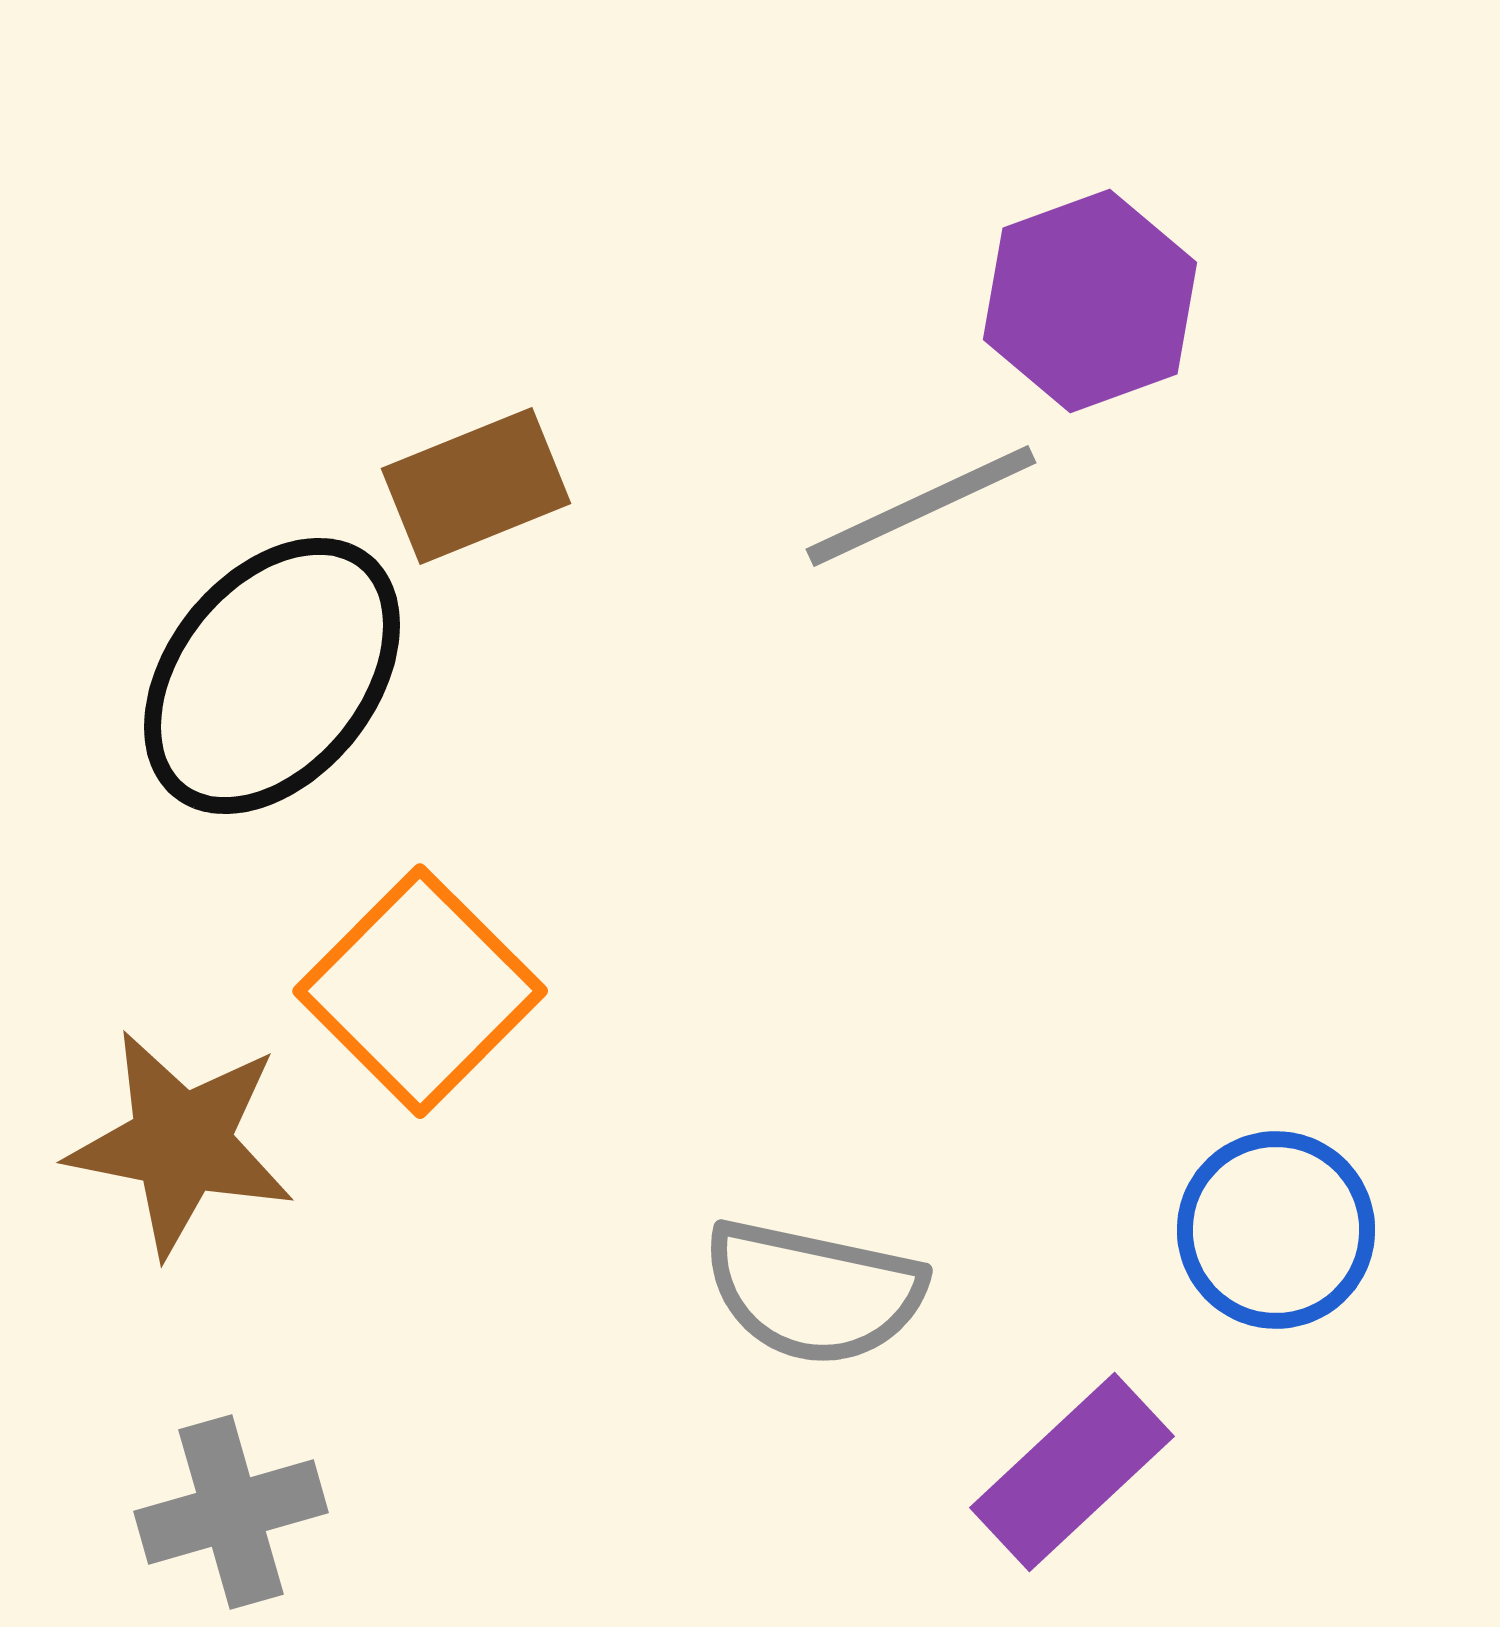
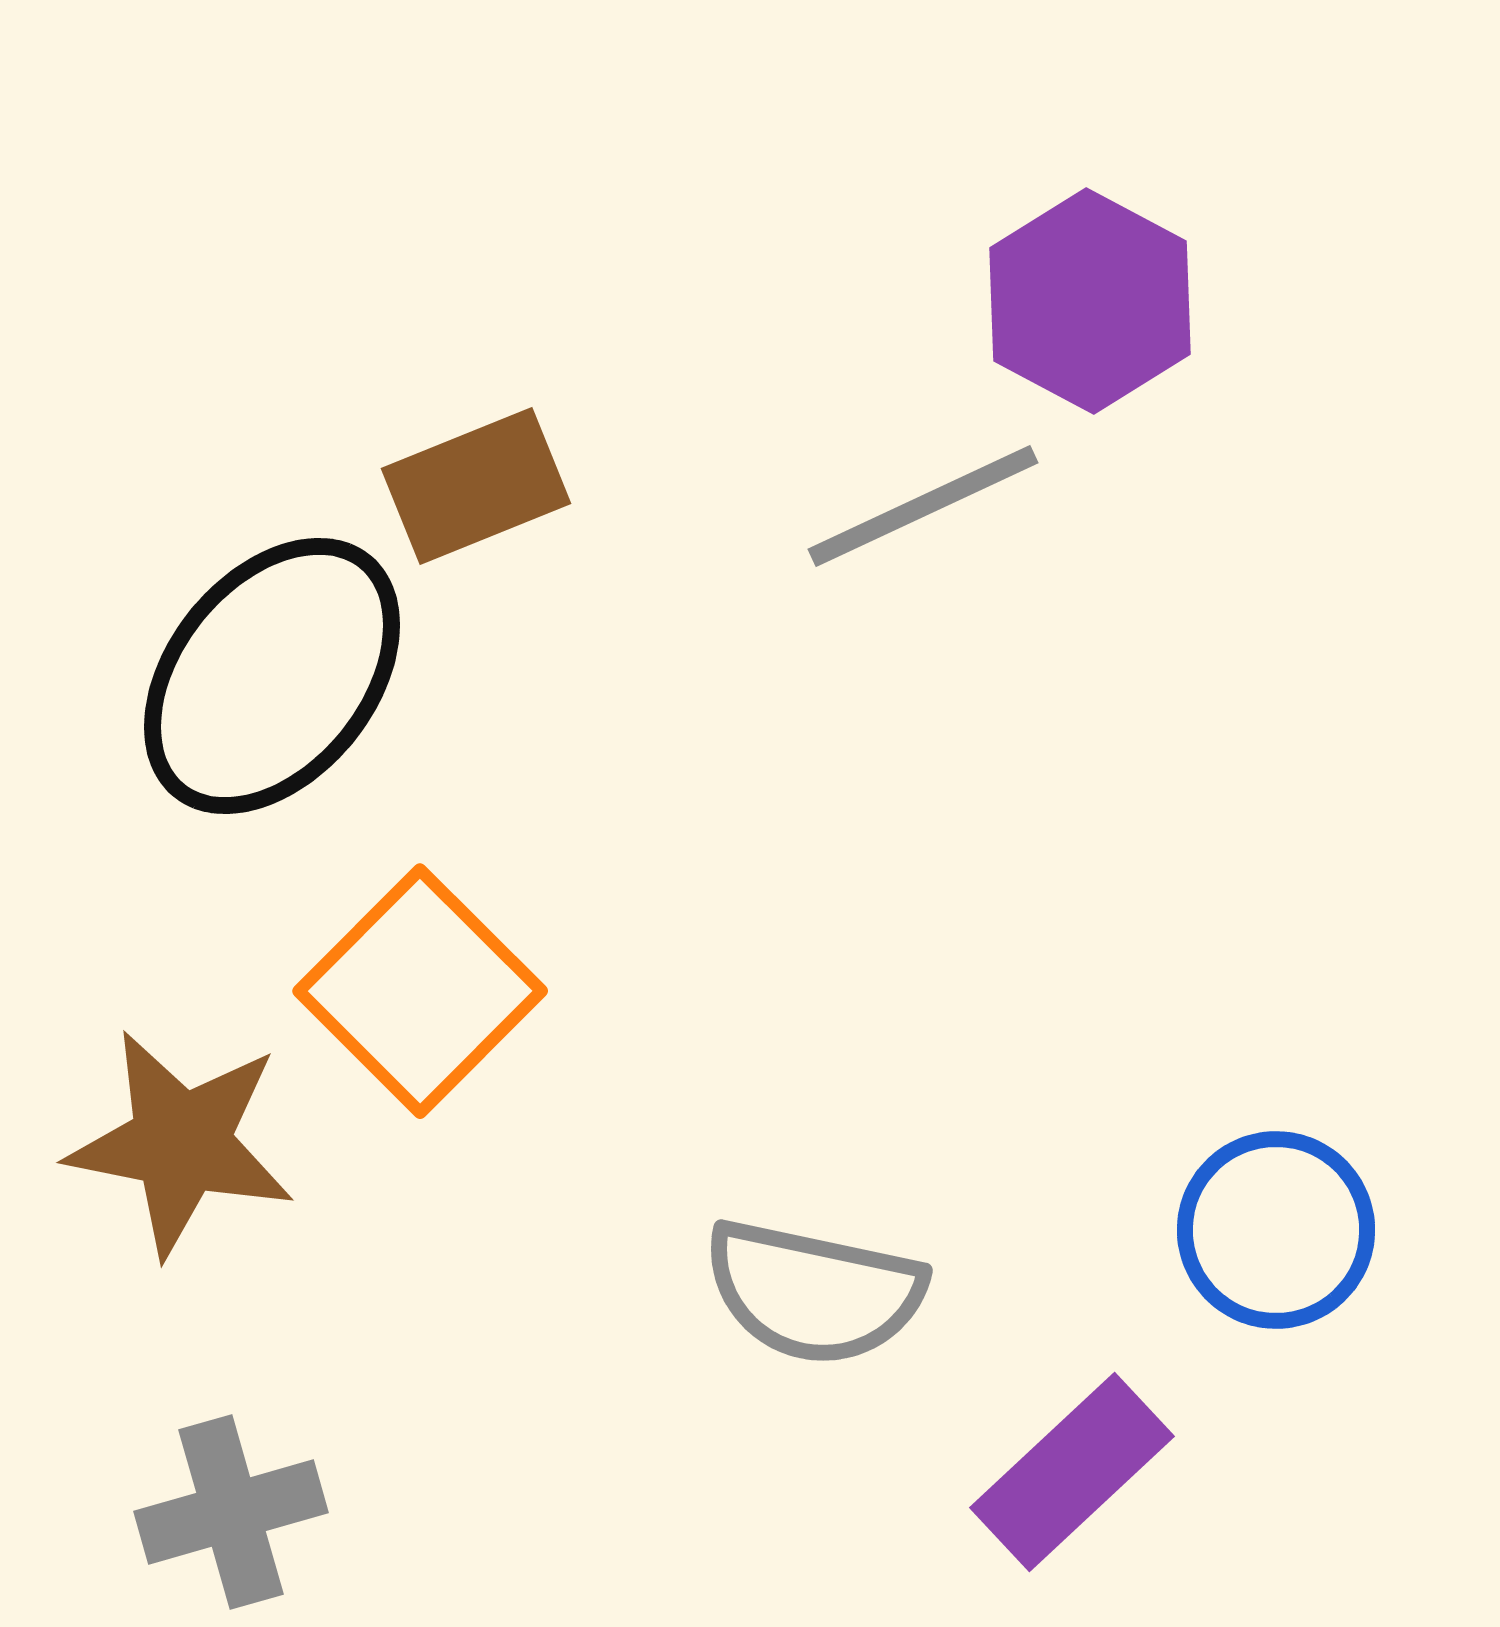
purple hexagon: rotated 12 degrees counterclockwise
gray line: moved 2 px right
